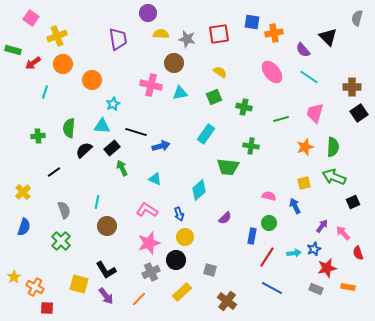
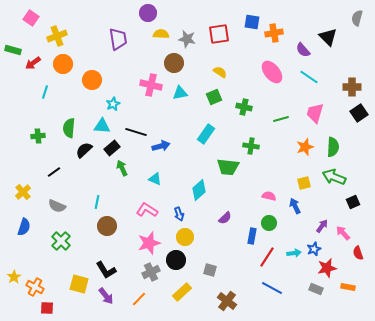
gray semicircle at (64, 210): moved 7 px left, 4 px up; rotated 132 degrees clockwise
